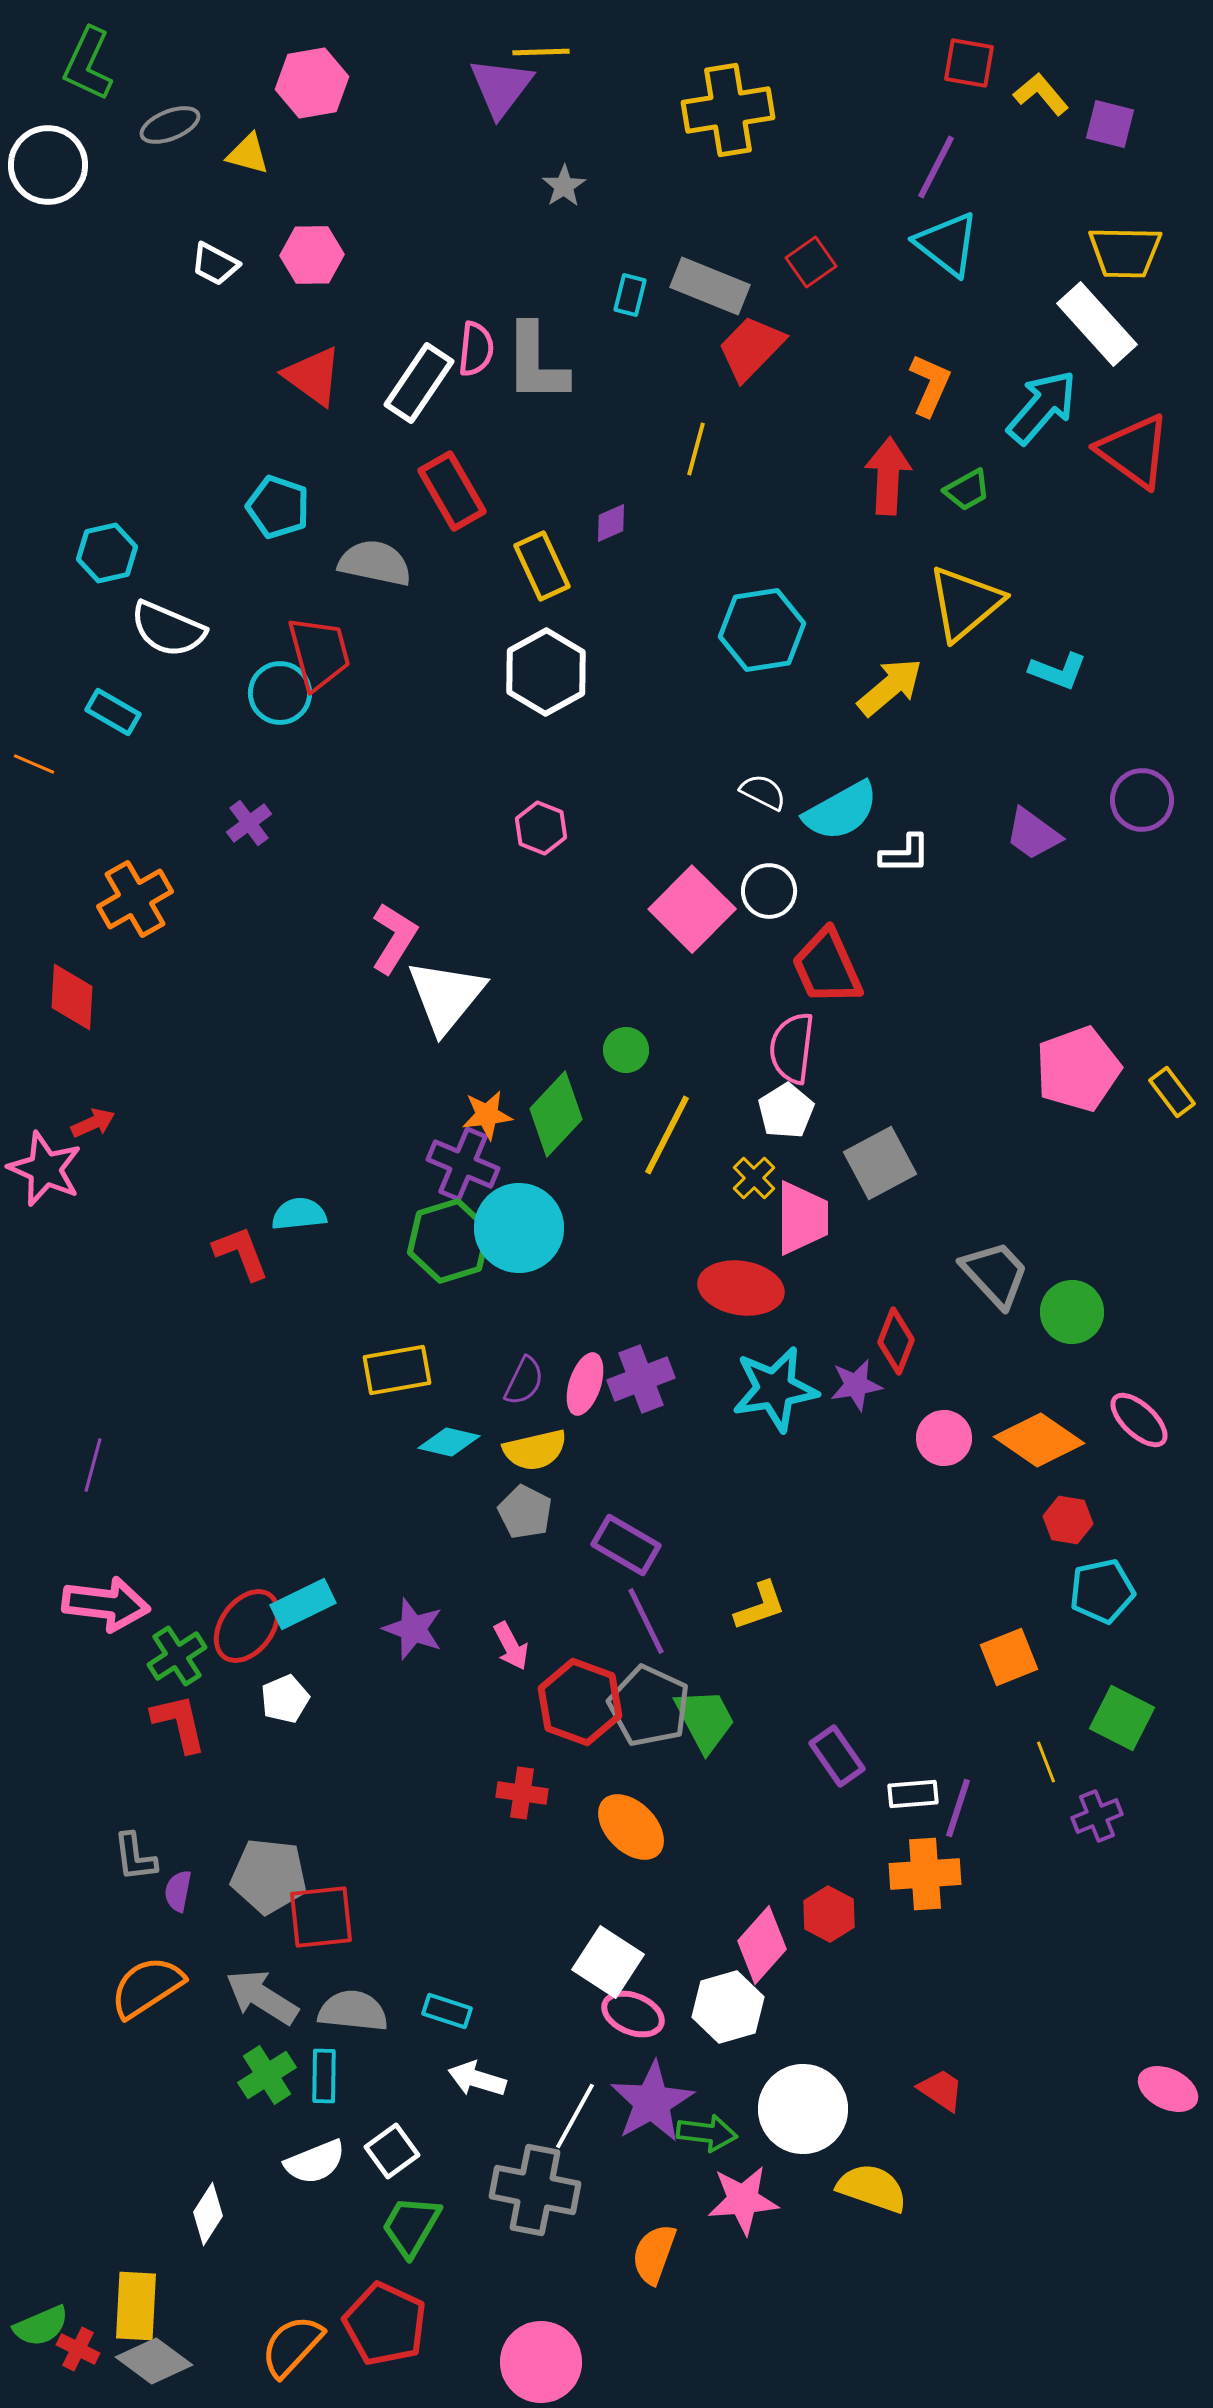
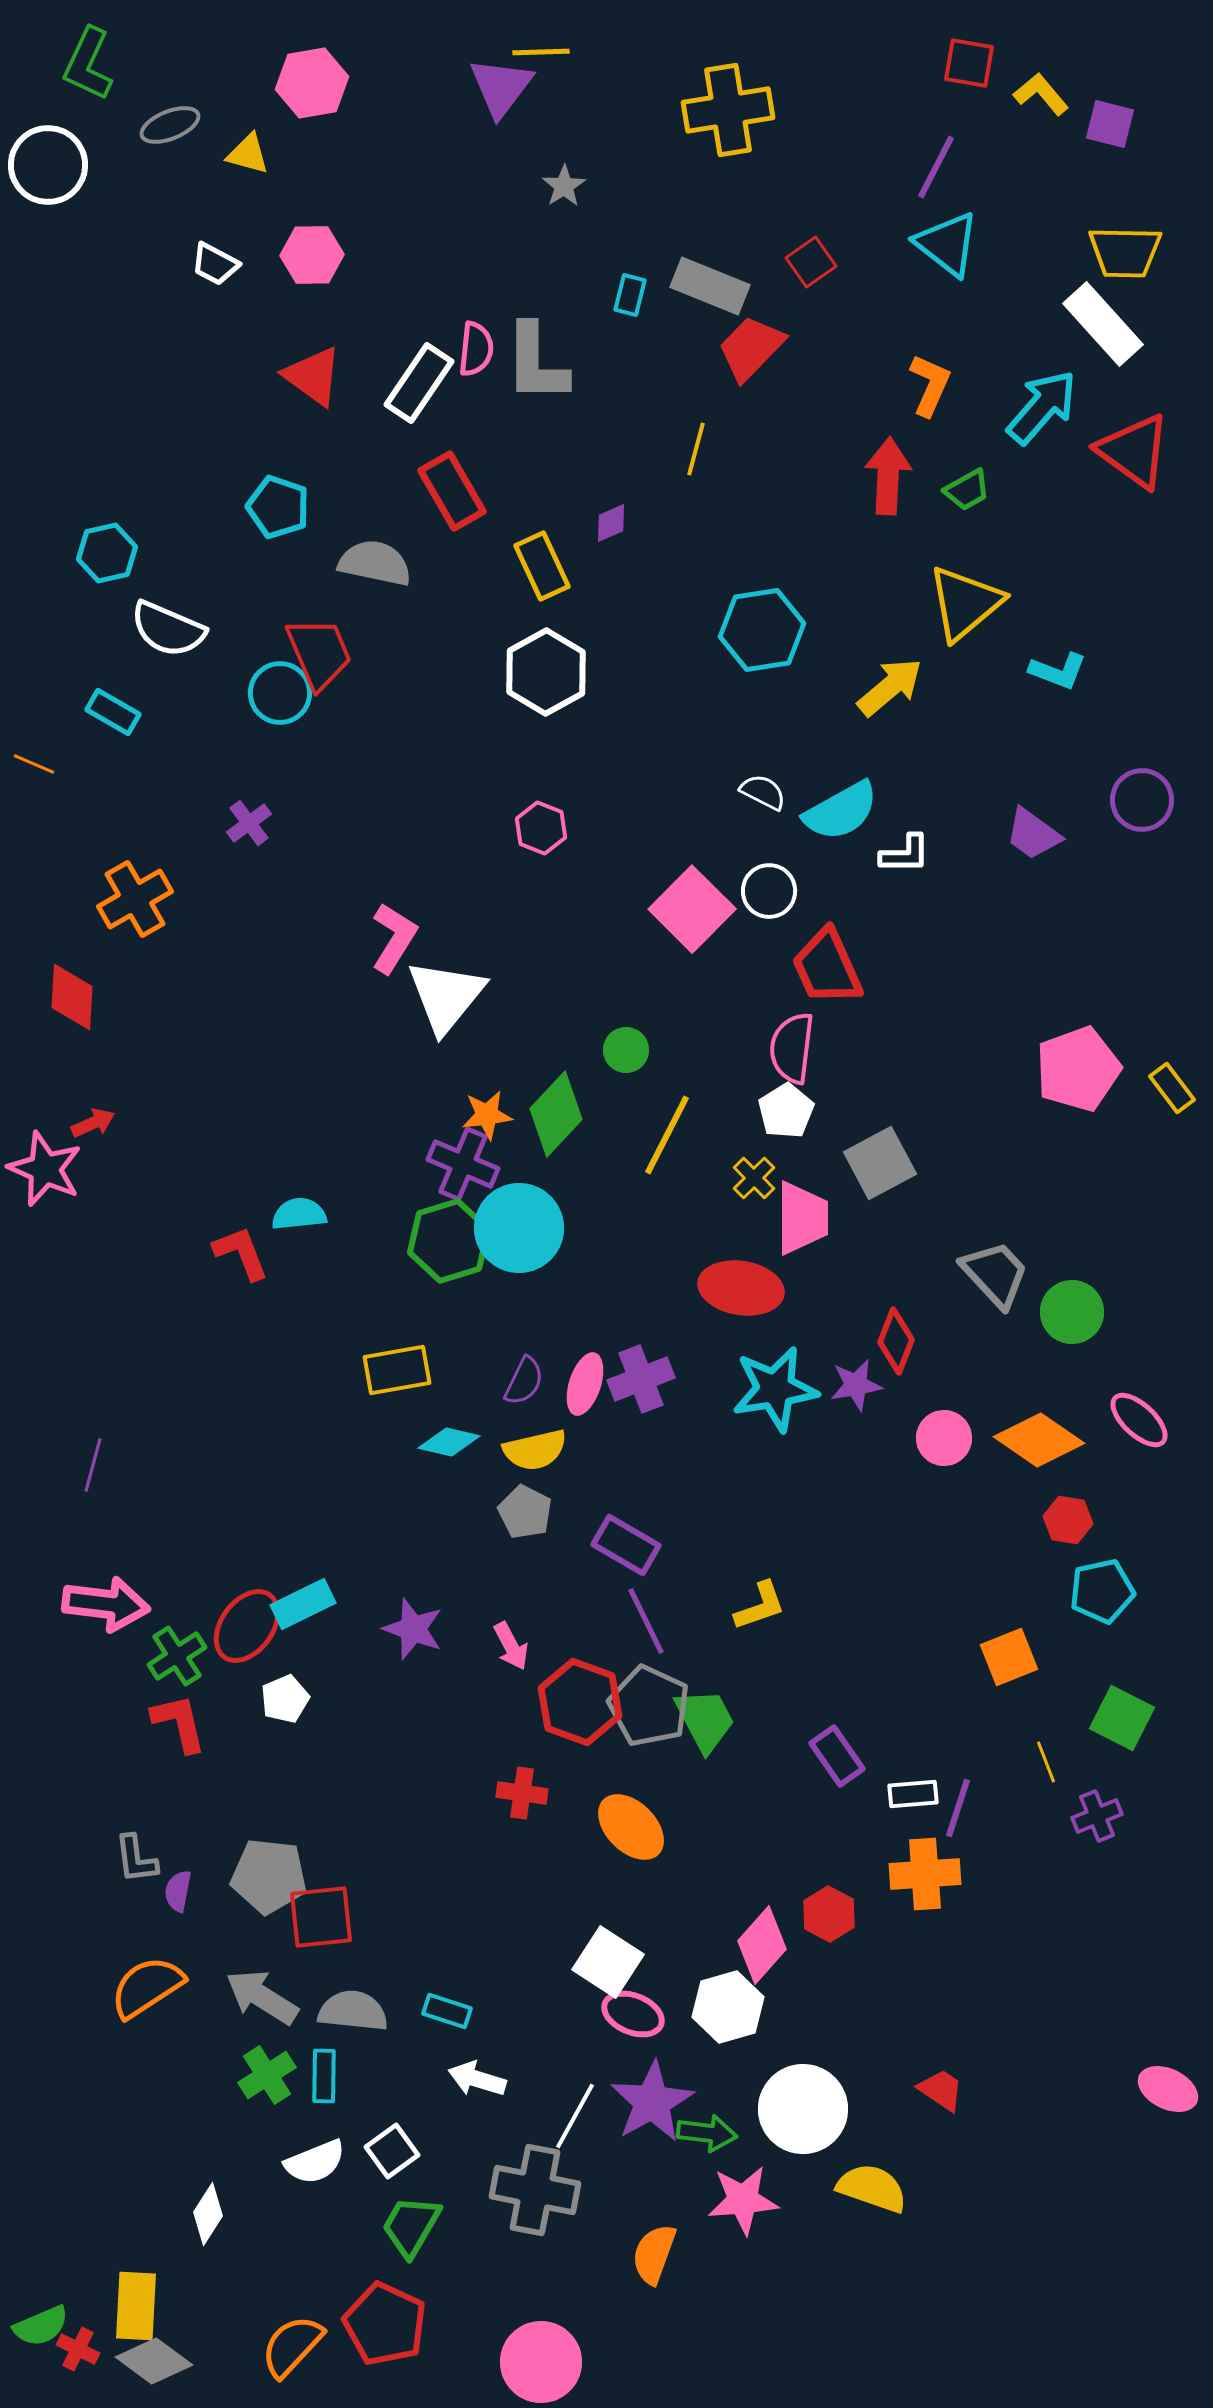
white rectangle at (1097, 324): moved 6 px right
red trapezoid at (319, 653): rotated 8 degrees counterclockwise
yellow rectangle at (1172, 1092): moved 4 px up
gray L-shape at (135, 1857): moved 1 px right, 2 px down
